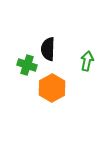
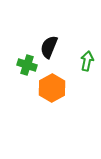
black semicircle: moved 1 px right, 2 px up; rotated 20 degrees clockwise
